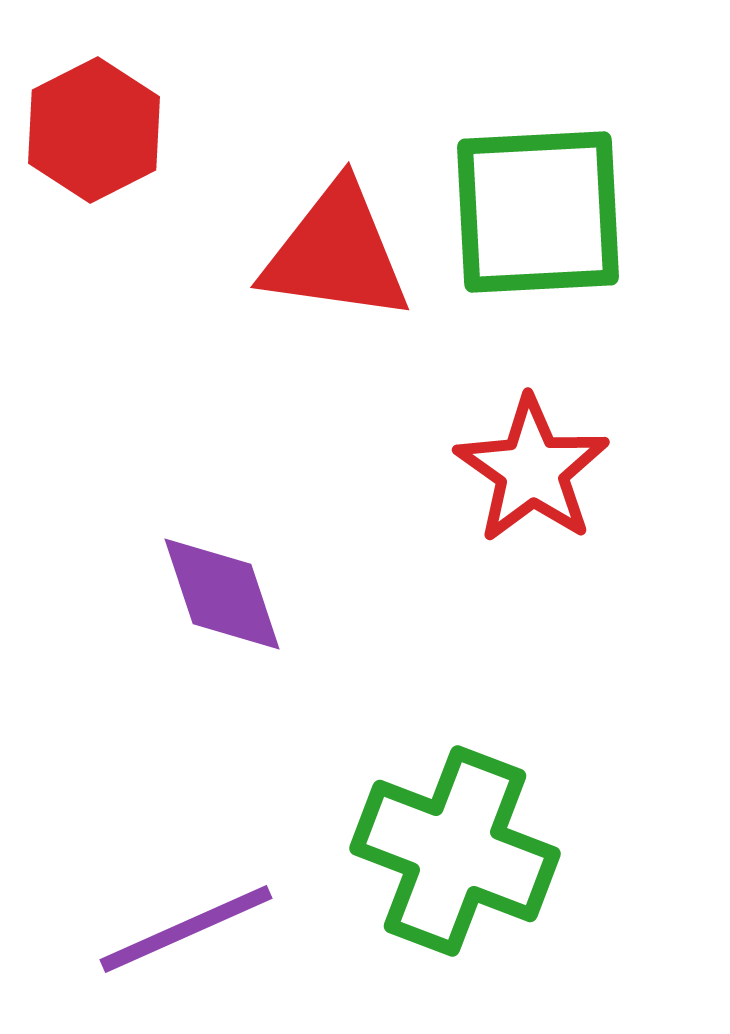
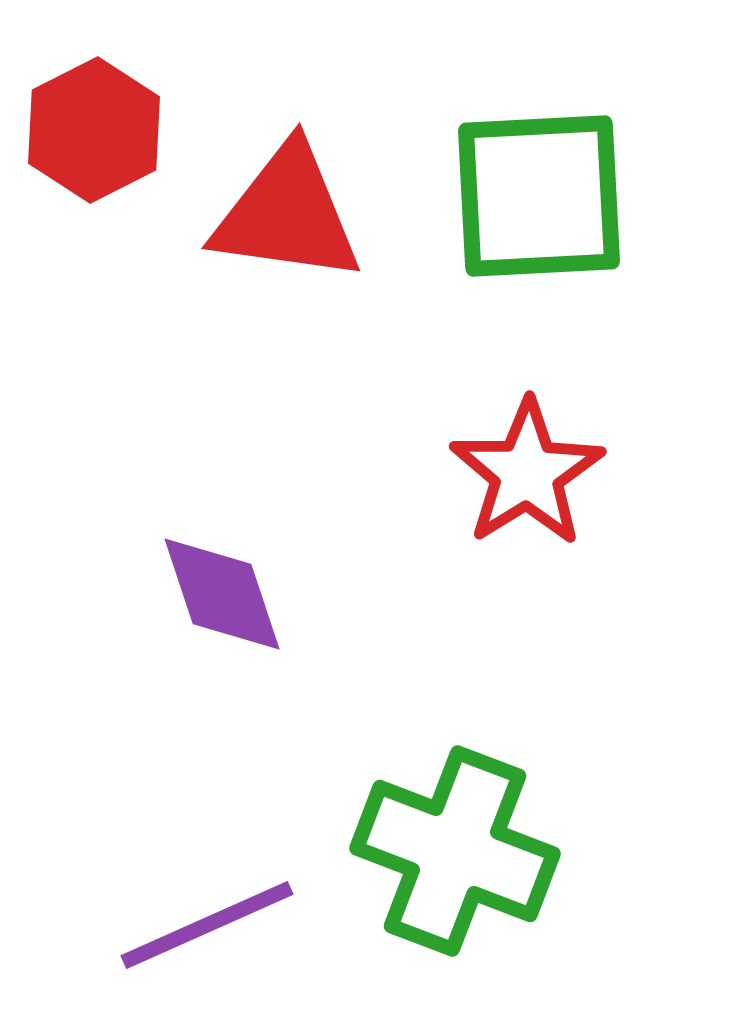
green square: moved 1 px right, 16 px up
red triangle: moved 49 px left, 39 px up
red star: moved 5 px left, 3 px down; rotated 5 degrees clockwise
purple line: moved 21 px right, 4 px up
